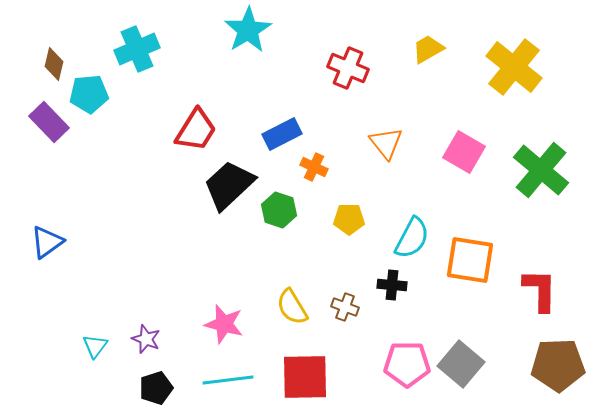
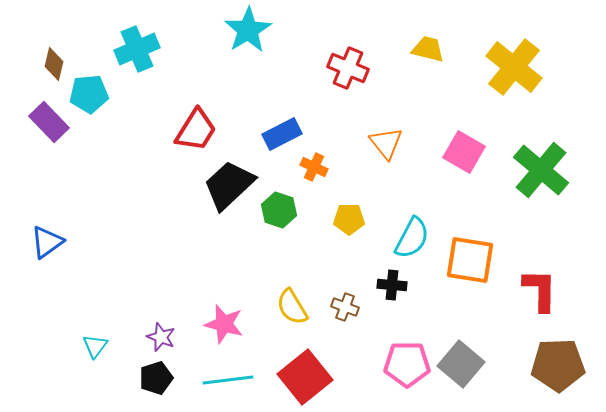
yellow trapezoid: rotated 44 degrees clockwise
purple star: moved 15 px right, 2 px up
red square: rotated 38 degrees counterclockwise
black pentagon: moved 10 px up
